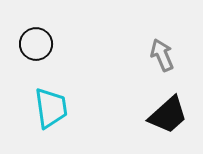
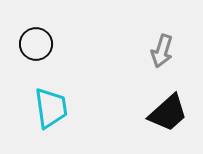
gray arrow: moved 4 px up; rotated 140 degrees counterclockwise
black trapezoid: moved 2 px up
